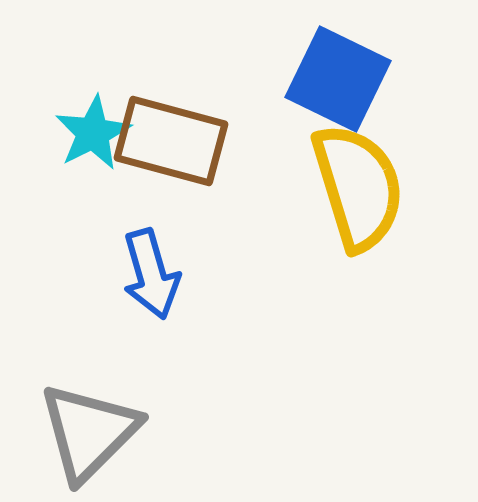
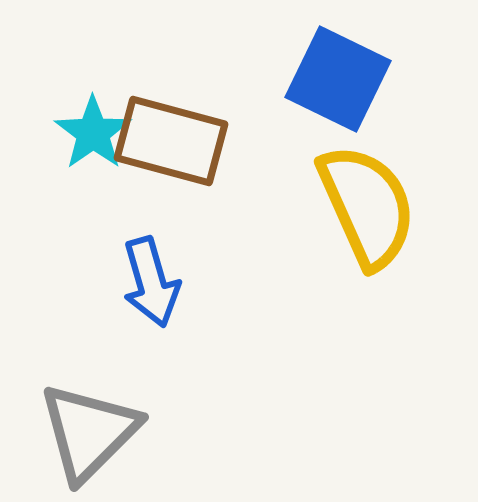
cyan star: rotated 8 degrees counterclockwise
yellow semicircle: moved 9 px right, 19 px down; rotated 7 degrees counterclockwise
blue arrow: moved 8 px down
